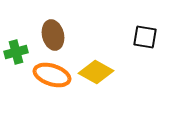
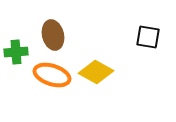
black square: moved 3 px right
green cross: rotated 10 degrees clockwise
